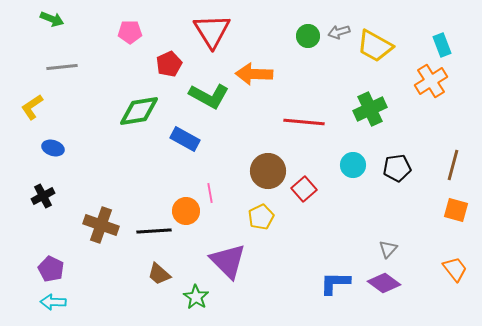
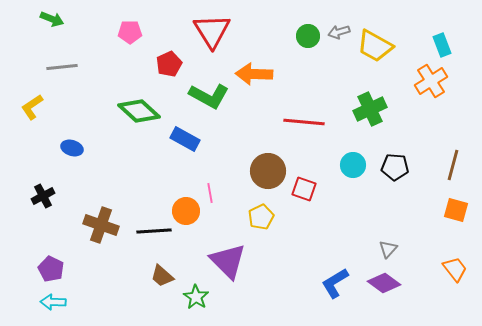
green diamond: rotated 51 degrees clockwise
blue ellipse: moved 19 px right
black pentagon: moved 2 px left, 1 px up; rotated 12 degrees clockwise
red square: rotated 30 degrees counterclockwise
brown trapezoid: moved 3 px right, 2 px down
blue L-shape: rotated 32 degrees counterclockwise
